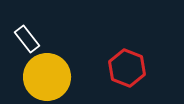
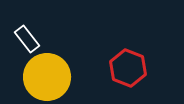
red hexagon: moved 1 px right
